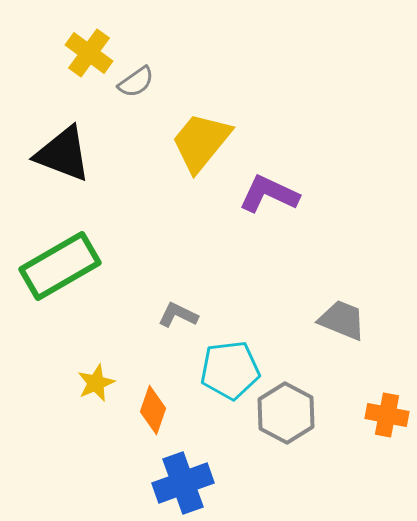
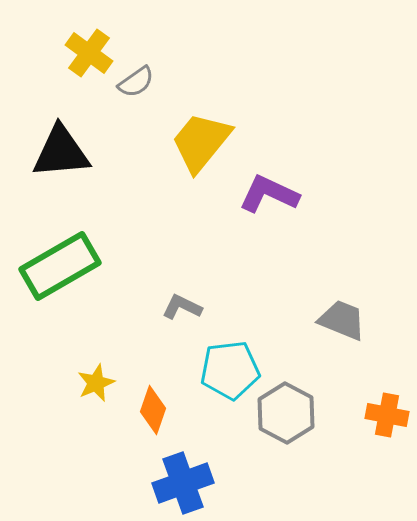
black triangle: moved 2 px left, 2 px up; rotated 26 degrees counterclockwise
gray L-shape: moved 4 px right, 8 px up
